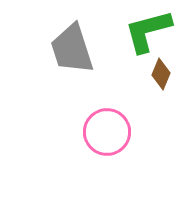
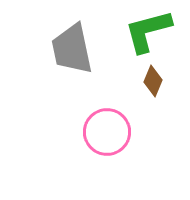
gray trapezoid: rotated 6 degrees clockwise
brown diamond: moved 8 px left, 7 px down
